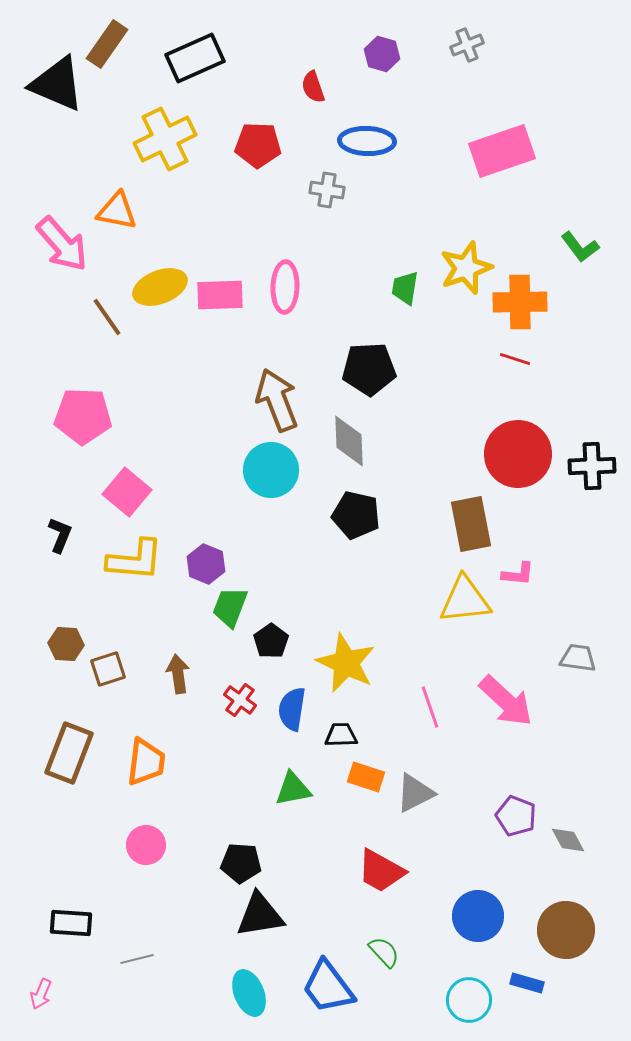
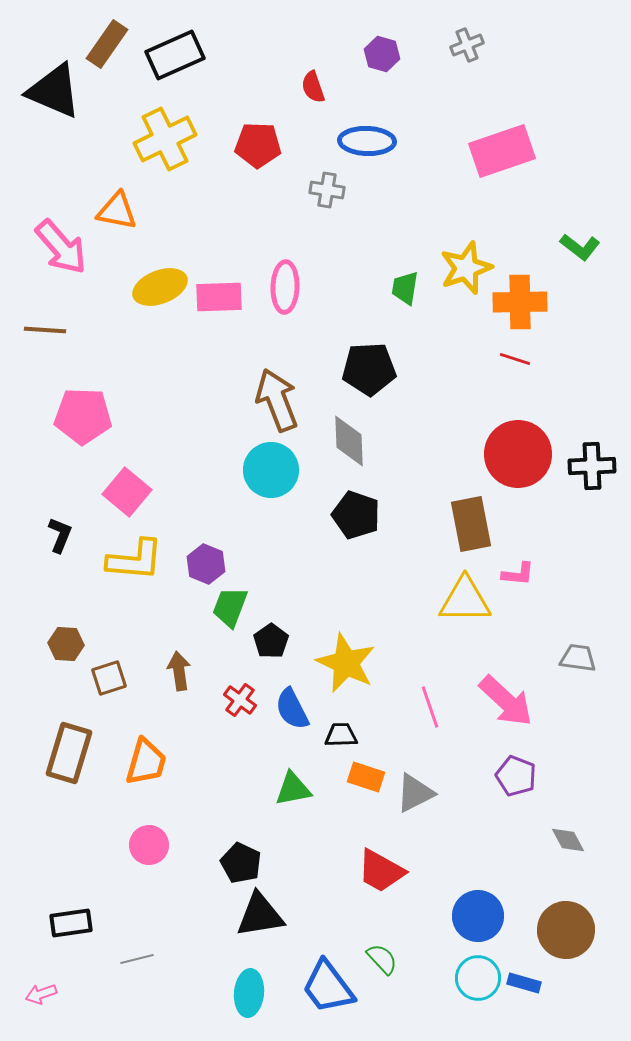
black rectangle at (195, 58): moved 20 px left, 3 px up
black triangle at (57, 84): moved 3 px left, 7 px down
pink arrow at (62, 244): moved 1 px left, 3 px down
green L-shape at (580, 247): rotated 15 degrees counterclockwise
pink rectangle at (220, 295): moved 1 px left, 2 px down
brown line at (107, 317): moved 62 px left, 13 px down; rotated 51 degrees counterclockwise
black pentagon at (356, 515): rotated 6 degrees clockwise
yellow triangle at (465, 600): rotated 6 degrees clockwise
brown square at (108, 669): moved 1 px right, 9 px down
brown arrow at (178, 674): moved 1 px right, 3 px up
blue semicircle at (292, 709): rotated 36 degrees counterclockwise
brown rectangle at (69, 753): rotated 4 degrees counterclockwise
orange trapezoid at (146, 762): rotated 9 degrees clockwise
purple pentagon at (516, 816): moved 40 px up
pink circle at (146, 845): moved 3 px right
black pentagon at (241, 863): rotated 21 degrees clockwise
black rectangle at (71, 923): rotated 12 degrees counterclockwise
green semicircle at (384, 952): moved 2 px left, 7 px down
blue rectangle at (527, 983): moved 3 px left
cyan ellipse at (249, 993): rotated 27 degrees clockwise
pink arrow at (41, 994): rotated 48 degrees clockwise
cyan circle at (469, 1000): moved 9 px right, 22 px up
